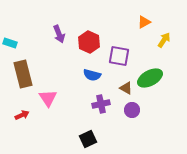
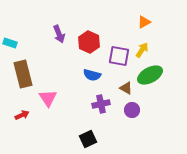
yellow arrow: moved 22 px left, 10 px down
green ellipse: moved 3 px up
